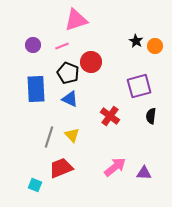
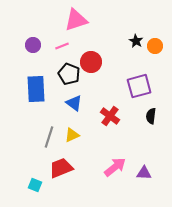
black pentagon: moved 1 px right, 1 px down
blue triangle: moved 4 px right, 4 px down; rotated 12 degrees clockwise
yellow triangle: rotated 49 degrees clockwise
